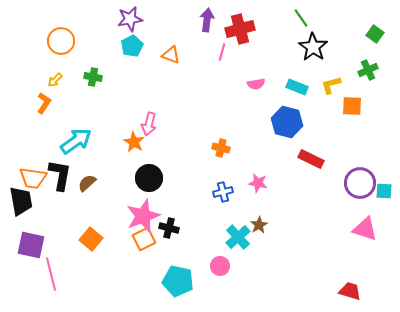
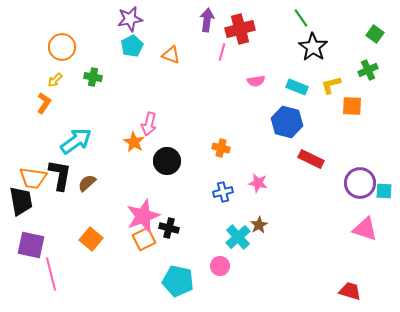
orange circle at (61, 41): moved 1 px right, 6 px down
pink semicircle at (256, 84): moved 3 px up
black circle at (149, 178): moved 18 px right, 17 px up
